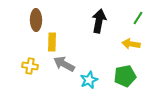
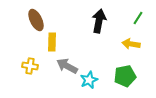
brown ellipse: rotated 25 degrees counterclockwise
gray arrow: moved 3 px right, 2 px down
